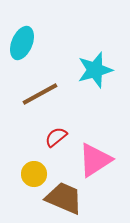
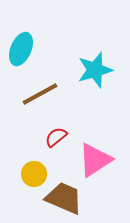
cyan ellipse: moved 1 px left, 6 px down
